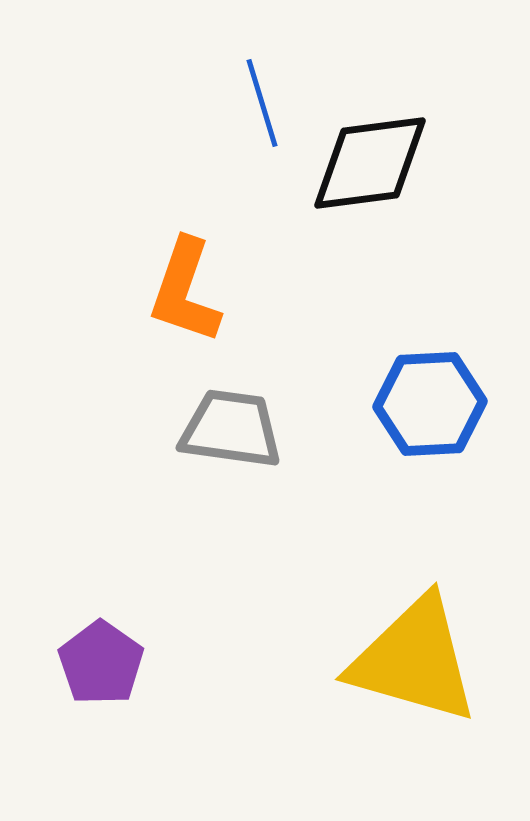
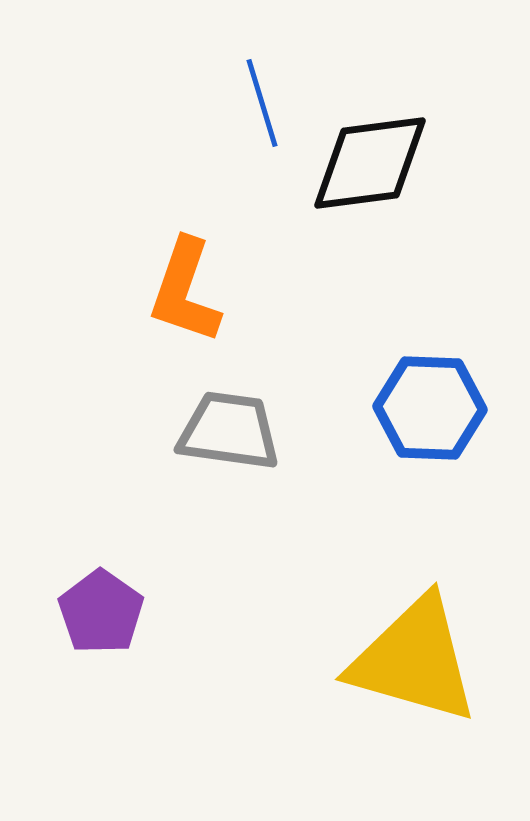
blue hexagon: moved 4 px down; rotated 5 degrees clockwise
gray trapezoid: moved 2 px left, 2 px down
purple pentagon: moved 51 px up
